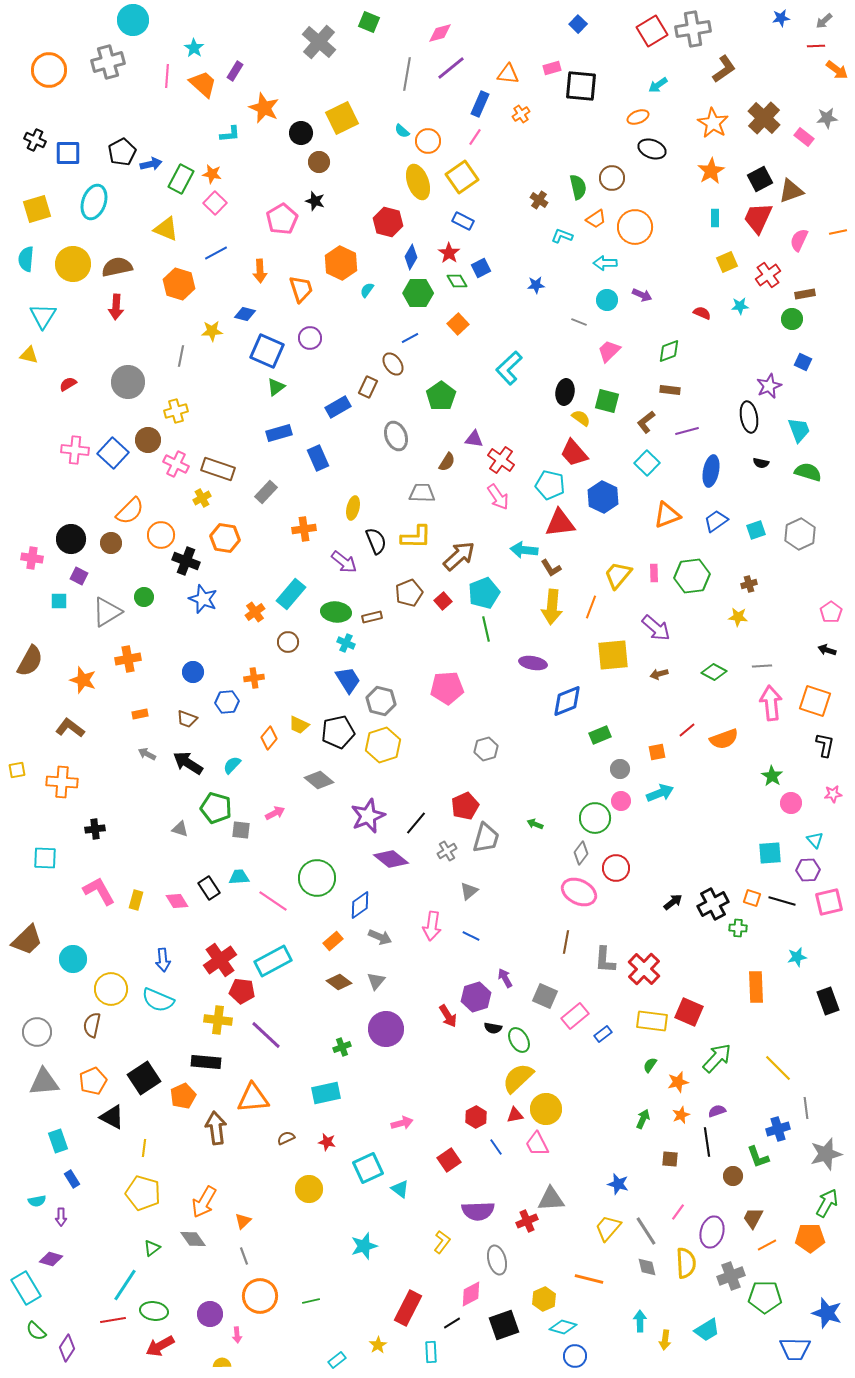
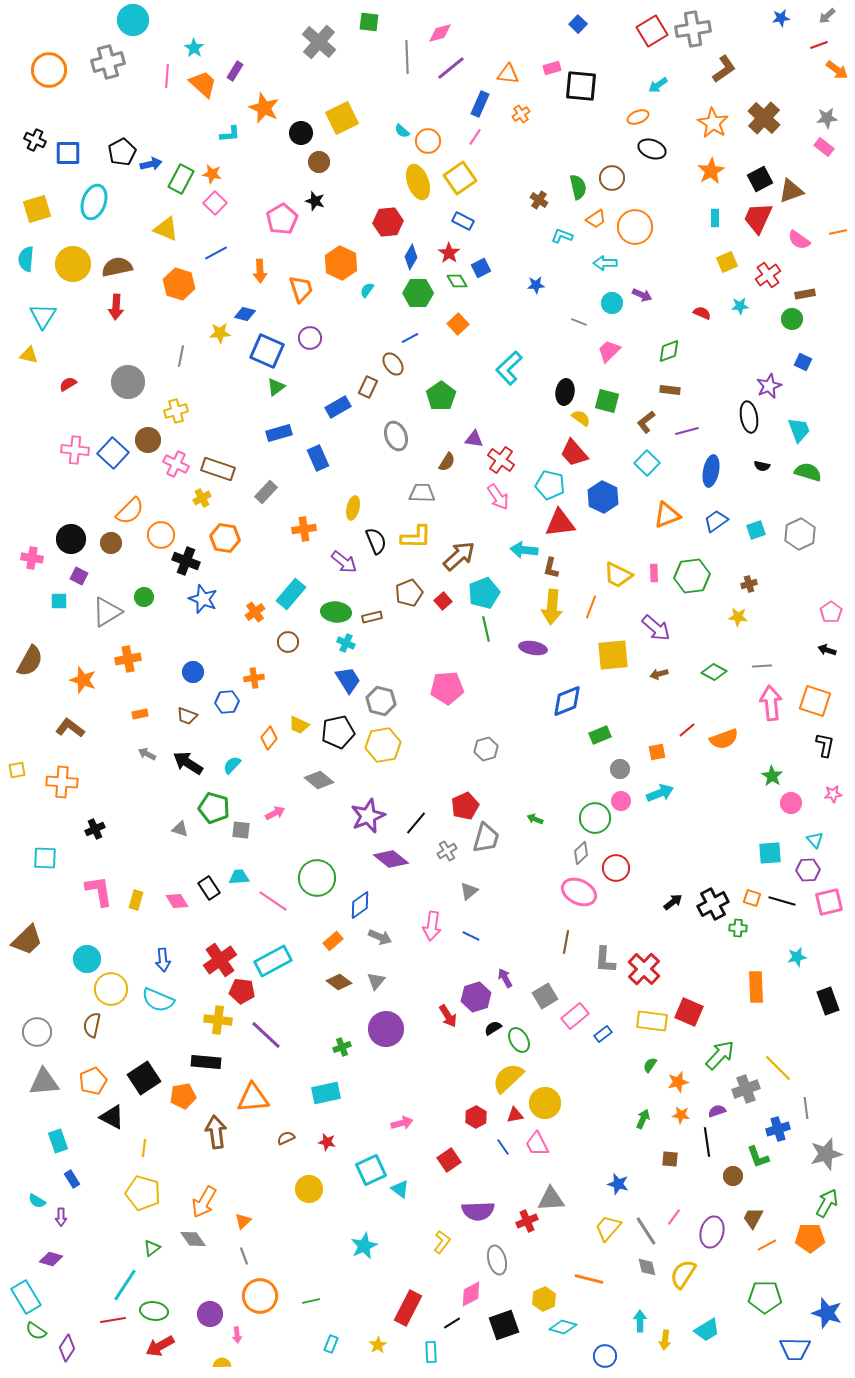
gray arrow at (824, 21): moved 3 px right, 5 px up
green square at (369, 22): rotated 15 degrees counterclockwise
red line at (816, 46): moved 3 px right, 1 px up; rotated 18 degrees counterclockwise
gray line at (407, 74): moved 17 px up; rotated 12 degrees counterclockwise
pink rectangle at (804, 137): moved 20 px right, 10 px down
yellow square at (462, 177): moved 2 px left, 1 px down
red hexagon at (388, 222): rotated 20 degrees counterclockwise
pink semicircle at (799, 240): rotated 80 degrees counterclockwise
cyan circle at (607, 300): moved 5 px right, 3 px down
yellow star at (212, 331): moved 8 px right, 2 px down
black semicircle at (761, 463): moved 1 px right, 3 px down
brown L-shape at (551, 568): rotated 45 degrees clockwise
yellow trapezoid at (618, 575): rotated 104 degrees counterclockwise
purple ellipse at (533, 663): moved 15 px up
brown trapezoid at (187, 719): moved 3 px up
yellow hexagon at (383, 745): rotated 8 degrees clockwise
green pentagon at (216, 808): moved 2 px left
green arrow at (535, 824): moved 5 px up
black cross at (95, 829): rotated 18 degrees counterclockwise
gray diamond at (581, 853): rotated 10 degrees clockwise
pink L-shape at (99, 891): rotated 20 degrees clockwise
cyan circle at (73, 959): moved 14 px right
gray square at (545, 996): rotated 35 degrees clockwise
black semicircle at (493, 1028): rotated 138 degrees clockwise
green arrow at (717, 1058): moved 3 px right, 3 px up
yellow semicircle at (518, 1078): moved 10 px left
orange pentagon at (183, 1096): rotated 15 degrees clockwise
yellow circle at (546, 1109): moved 1 px left, 6 px up
orange star at (681, 1115): rotated 30 degrees clockwise
brown arrow at (216, 1128): moved 4 px down
blue line at (496, 1147): moved 7 px right
cyan square at (368, 1168): moved 3 px right, 2 px down
cyan semicircle at (37, 1201): rotated 42 degrees clockwise
pink line at (678, 1212): moved 4 px left, 5 px down
cyan star at (364, 1246): rotated 8 degrees counterclockwise
yellow semicircle at (686, 1263): moved 3 px left, 11 px down; rotated 144 degrees counterclockwise
gray cross at (731, 1276): moved 15 px right, 187 px up
cyan rectangle at (26, 1288): moved 9 px down
green semicircle at (36, 1331): rotated 10 degrees counterclockwise
blue circle at (575, 1356): moved 30 px right
cyan rectangle at (337, 1360): moved 6 px left, 16 px up; rotated 30 degrees counterclockwise
